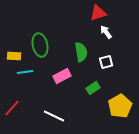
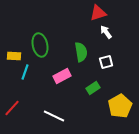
cyan line: rotated 63 degrees counterclockwise
